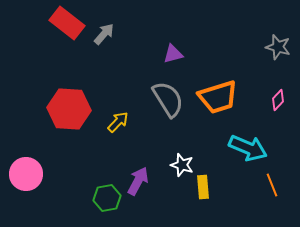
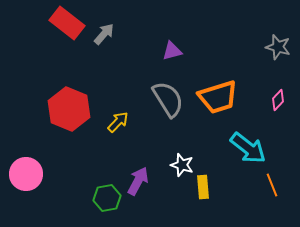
purple triangle: moved 1 px left, 3 px up
red hexagon: rotated 18 degrees clockwise
cyan arrow: rotated 15 degrees clockwise
